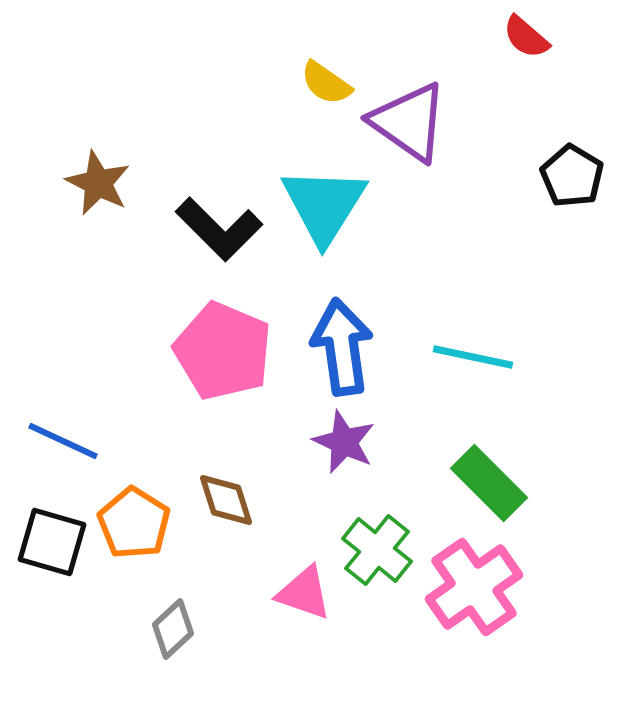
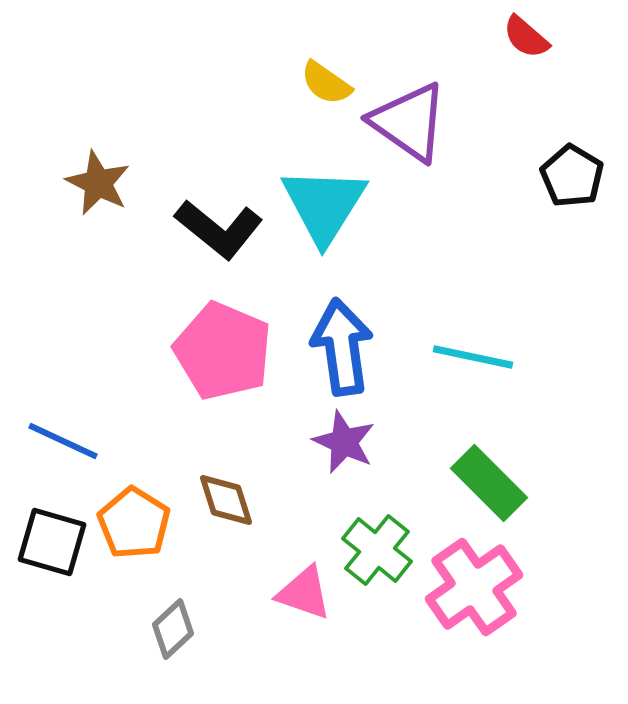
black L-shape: rotated 6 degrees counterclockwise
